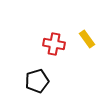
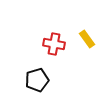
black pentagon: moved 1 px up
